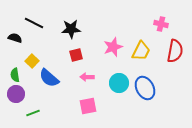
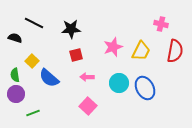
pink square: rotated 36 degrees counterclockwise
